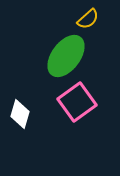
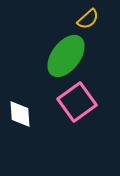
white diamond: rotated 20 degrees counterclockwise
